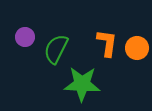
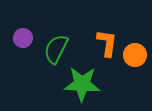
purple circle: moved 2 px left, 1 px down
orange circle: moved 2 px left, 7 px down
